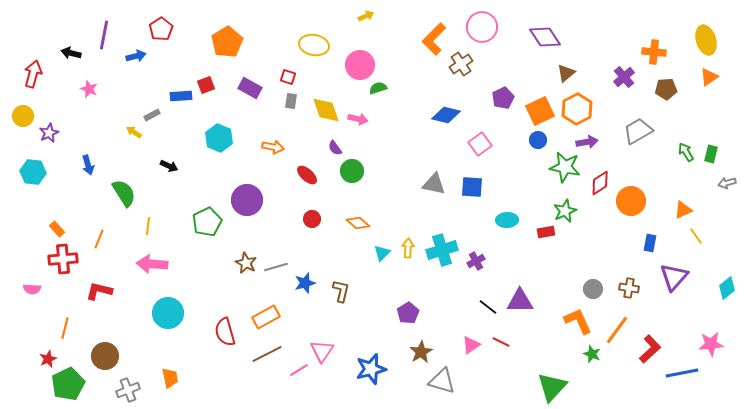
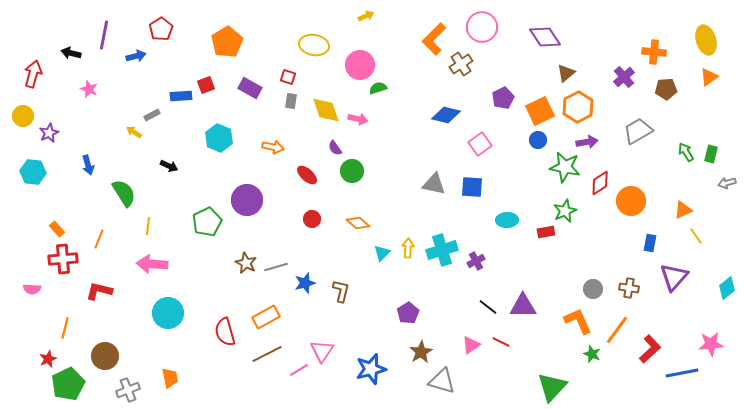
orange hexagon at (577, 109): moved 1 px right, 2 px up
purple triangle at (520, 301): moved 3 px right, 5 px down
